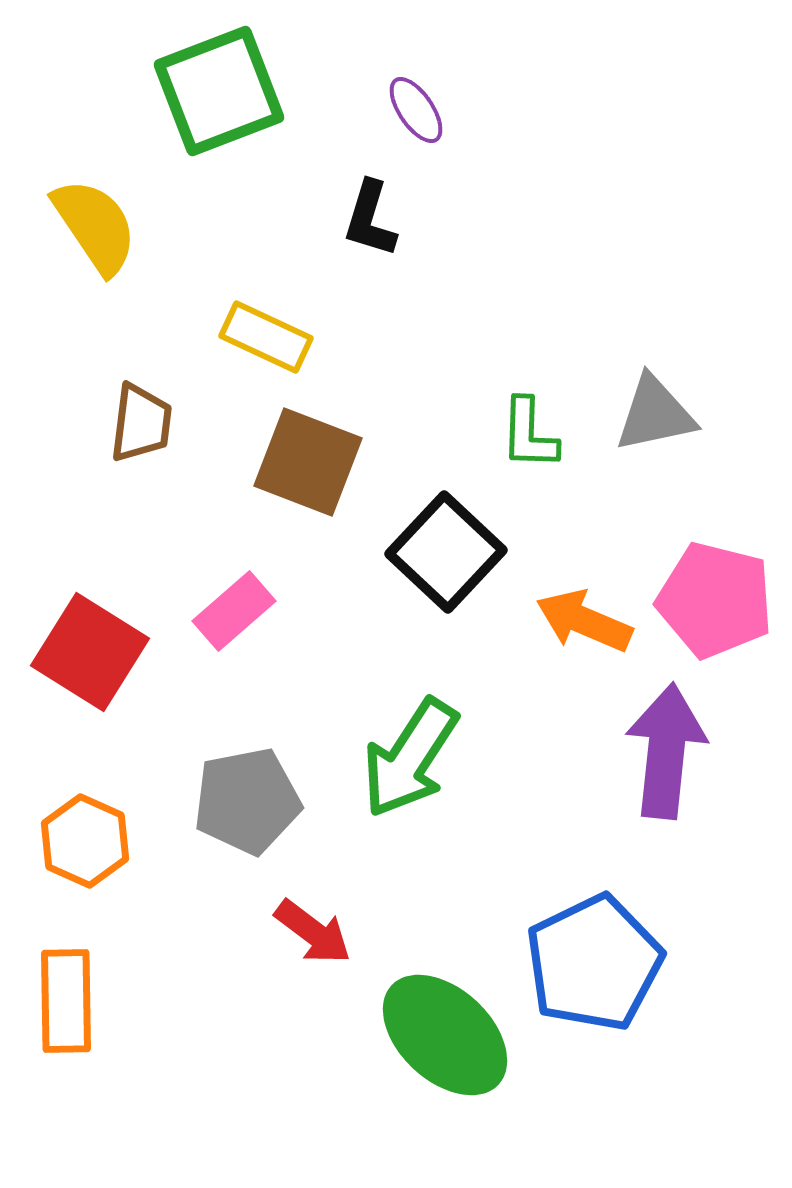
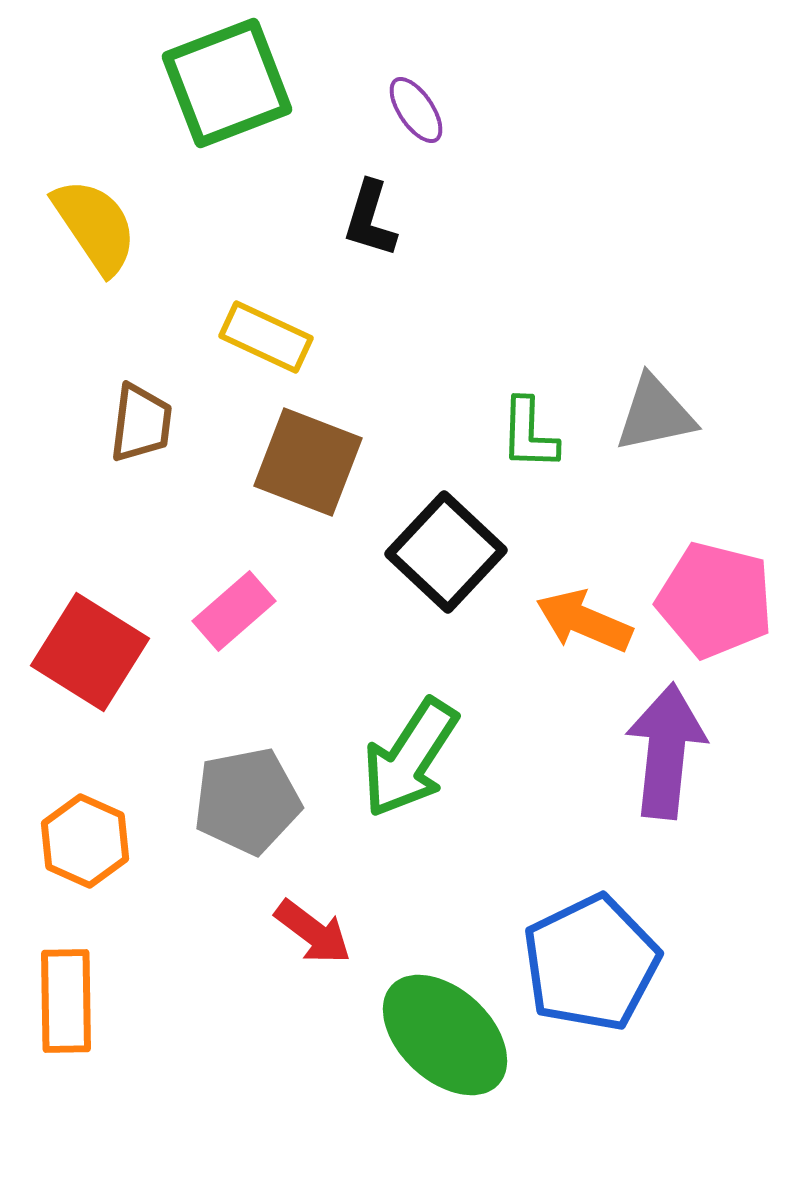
green square: moved 8 px right, 8 px up
blue pentagon: moved 3 px left
